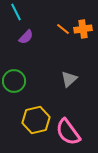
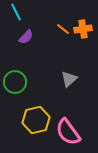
green circle: moved 1 px right, 1 px down
